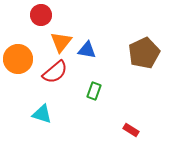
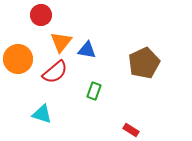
brown pentagon: moved 10 px down
